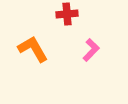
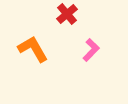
red cross: rotated 35 degrees counterclockwise
